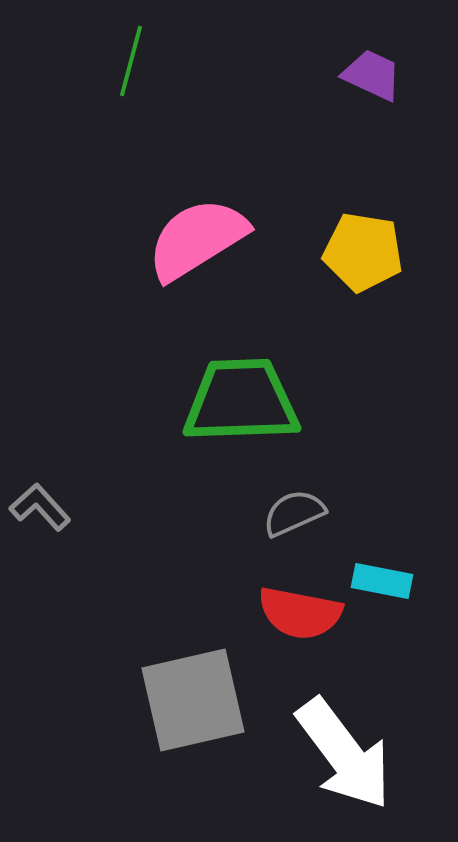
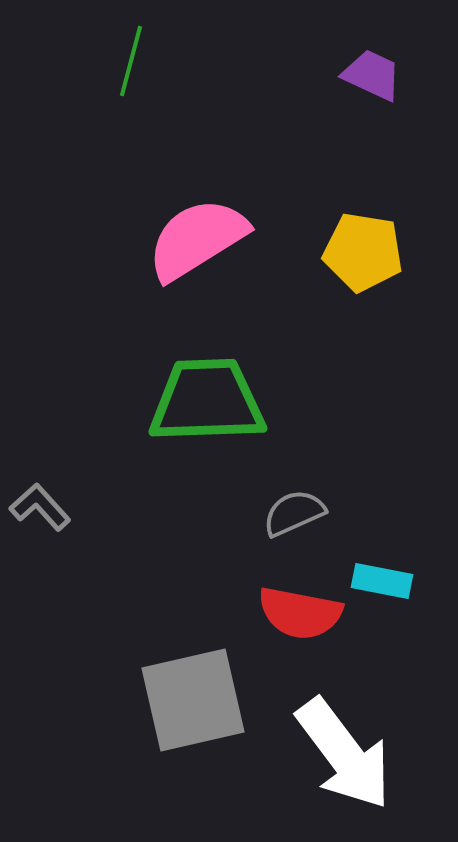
green trapezoid: moved 34 px left
